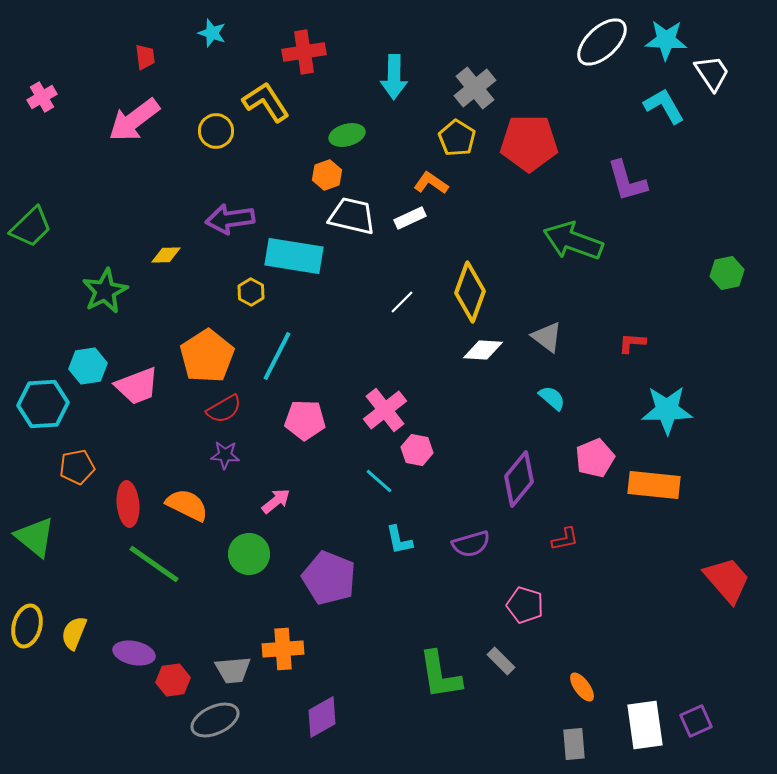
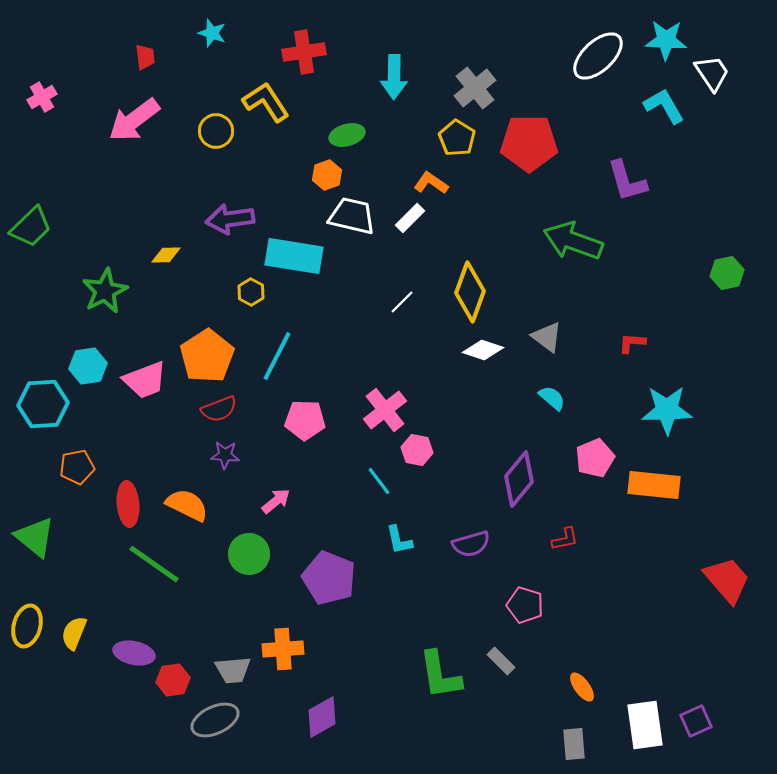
white ellipse at (602, 42): moved 4 px left, 14 px down
white rectangle at (410, 218): rotated 20 degrees counterclockwise
white diamond at (483, 350): rotated 15 degrees clockwise
pink trapezoid at (137, 386): moved 8 px right, 6 px up
red semicircle at (224, 409): moved 5 px left; rotated 9 degrees clockwise
cyan line at (379, 481): rotated 12 degrees clockwise
